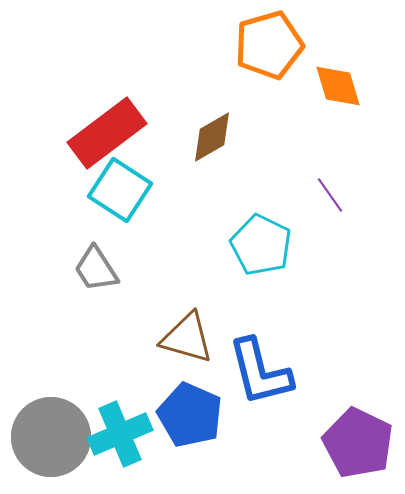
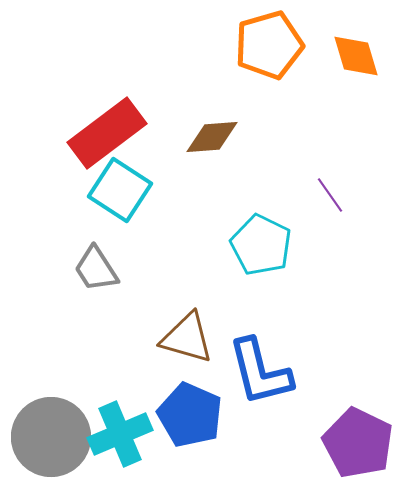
orange diamond: moved 18 px right, 30 px up
brown diamond: rotated 26 degrees clockwise
